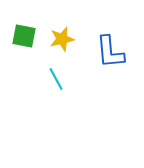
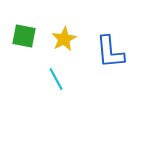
yellow star: moved 2 px right; rotated 15 degrees counterclockwise
